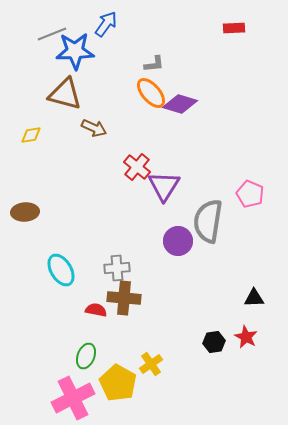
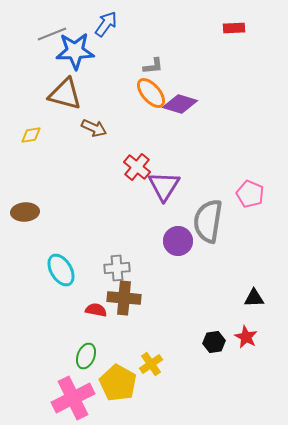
gray L-shape: moved 1 px left, 2 px down
